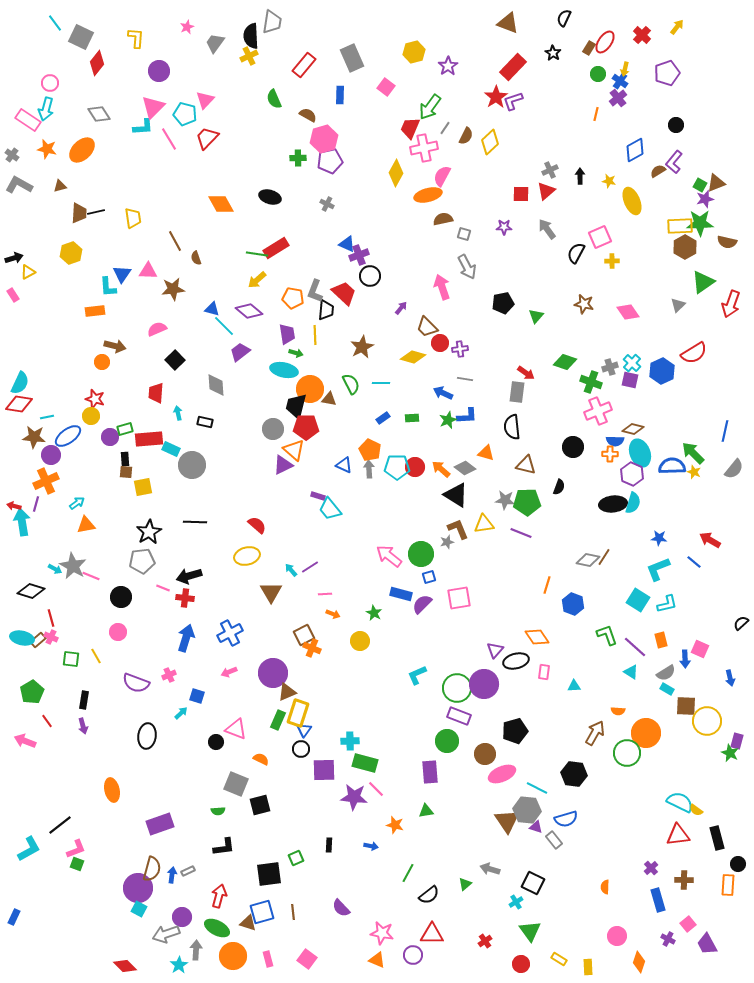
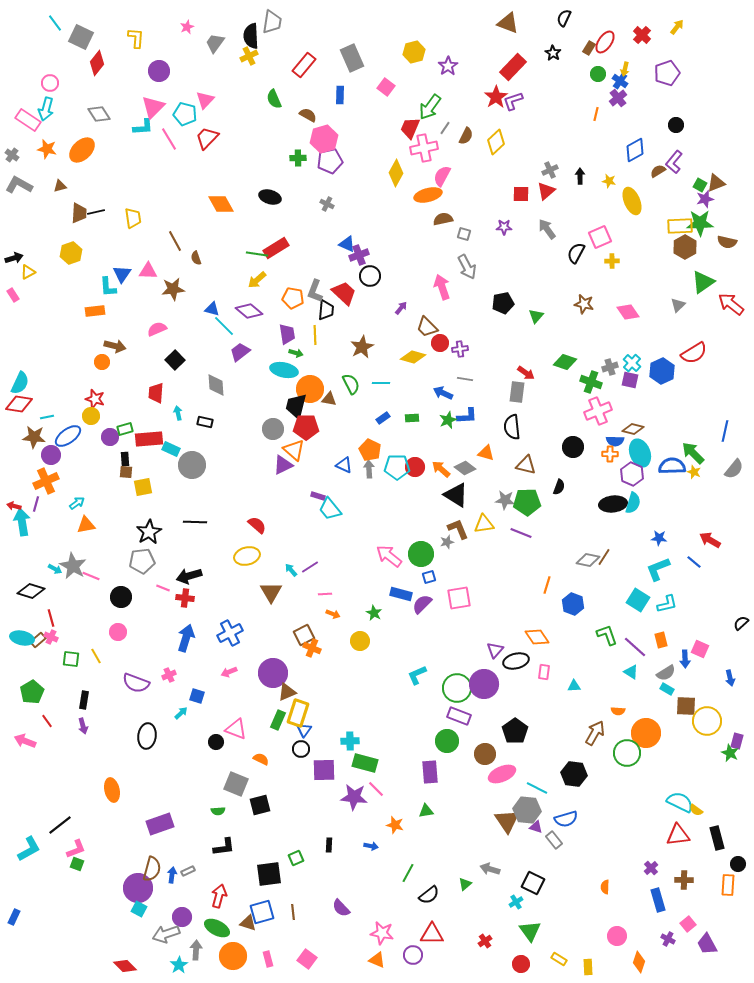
yellow diamond at (490, 142): moved 6 px right
red arrow at (731, 304): rotated 108 degrees clockwise
black pentagon at (515, 731): rotated 20 degrees counterclockwise
